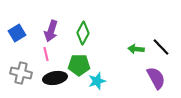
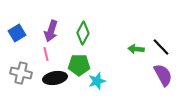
purple semicircle: moved 7 px right, 3 px up
